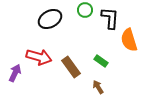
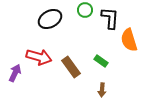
brown arrow: moved 4 px right, 3 px down; rotated 144 degrees counterclockwise
